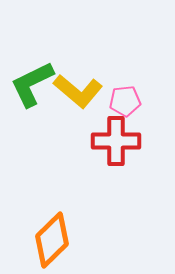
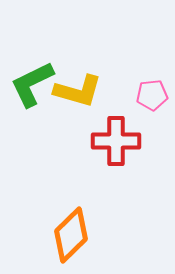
yellow L-shape: rotated 24 degrees counterclockwise
pink pentagon: moved 27 px right, 6 px up
orange diamond: moved 19 px right, 5 px up
